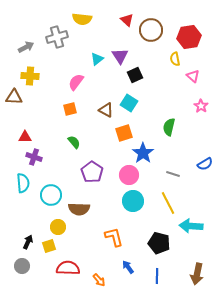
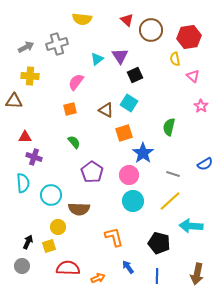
gray cross at (57, 37): moved 7 px down
brown triangle at (14, 97): moved 4 px down
yellow line at (168, 203): moved 2 px right, 2 px up; rotated 75 degrees clockwise
orange arrow at (99, 280): moved 1 px left, 2 px up; rotated 72 degrees counterclockwise
